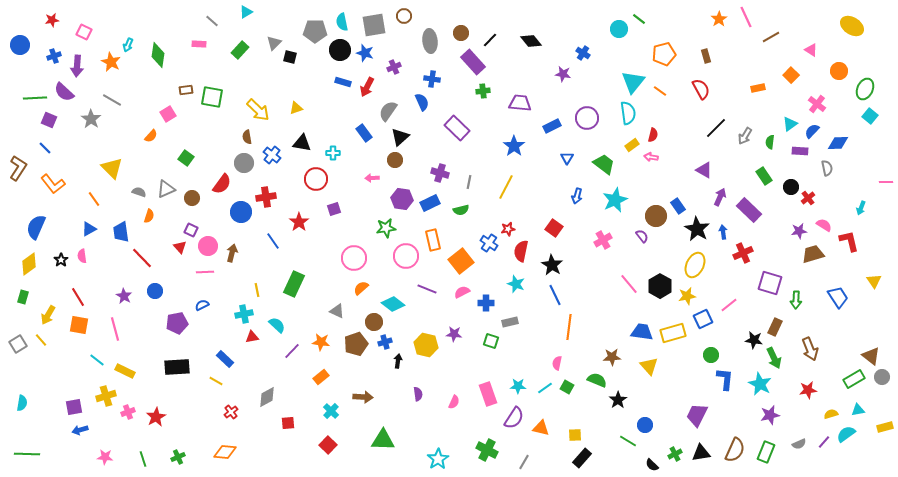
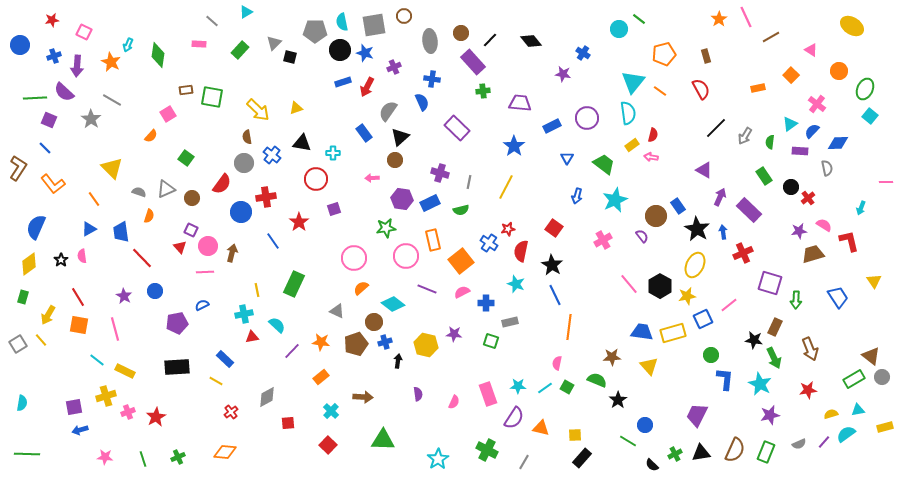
blue rectangle at (343, 82): rotated 35 degrees counterclockwise
